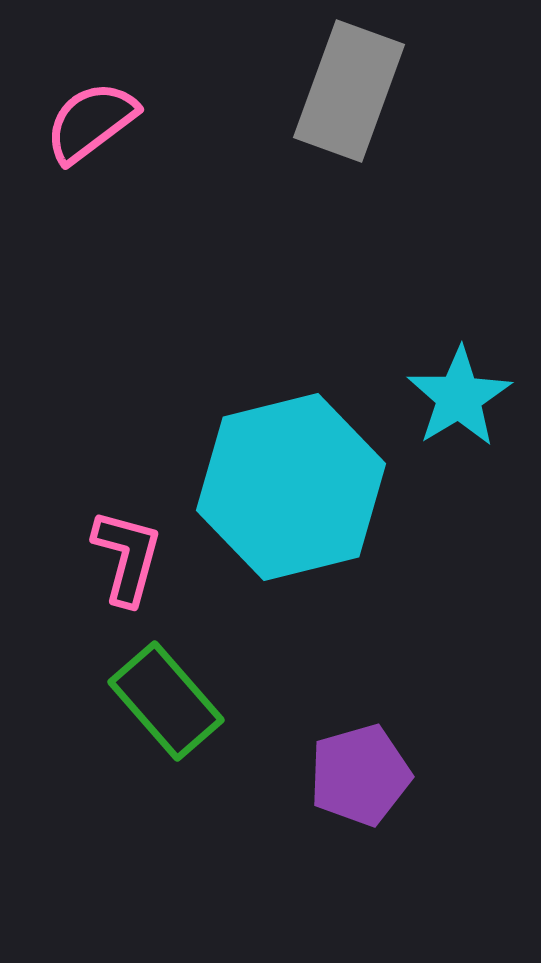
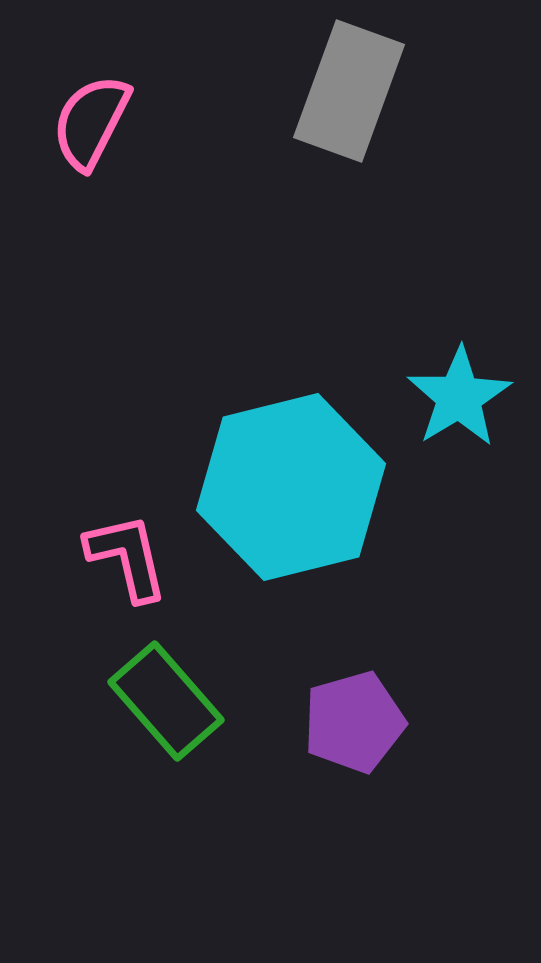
pink semicircle: rotated 26 degrees counterclockwise
pink L-shape: rotated 28 degrees counterclockwise
purple pentagon: moved 6 px left, 53 px up
